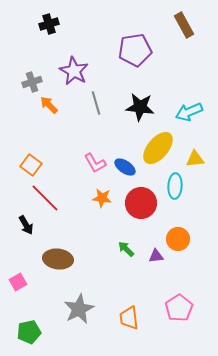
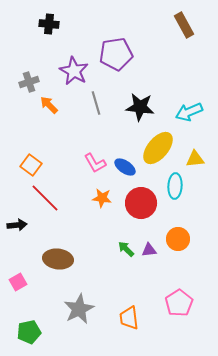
black cross: rotated 24 degrees clockwise
purple pentagon: moved 19 px left, 4 px down
gray cross: moved 3 px left
black arrow: moved 9 px left; rotated 66 degrees counterclockwise
purple triangle: moved 7 px left, 6 px up
pink pentagon: moved 5 px up
